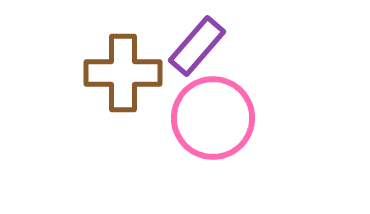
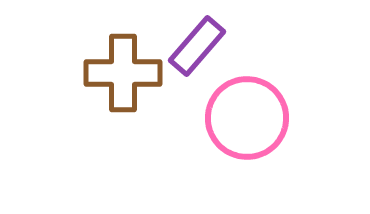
pink circle: moved 34 px right
